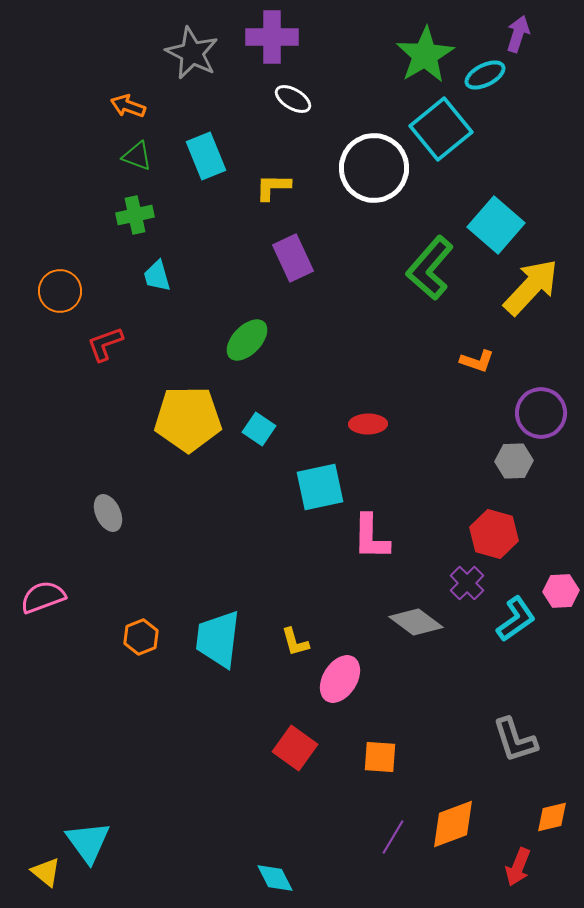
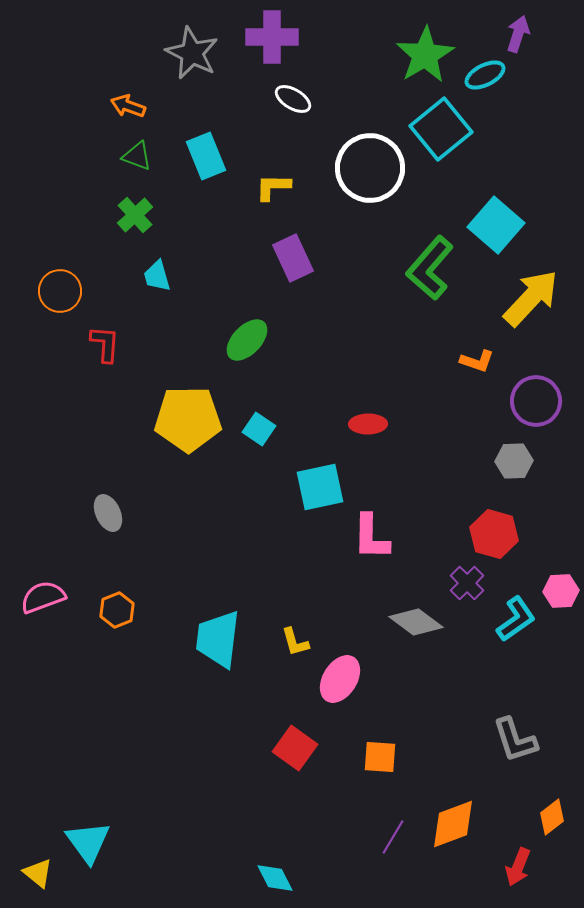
white circle at (374, 168): moved 4 px left
green cross at (135, 215): rotated 30 degrees counterclockwise
yellow arrow at (531, 287): moved 11 px down
red L-shape at (105, 344): rotated 114 degrees clockwise
purple circle at (541, 413): moved 5 px left, 12 px up
orange hexagon at (141, 637): moved 24 px left, 27 px up
orange diamond at (552, 817): rotated 24 degrees counterclockwise
yellow triangle at (46, 872): moved 8 px left, 1 px down
